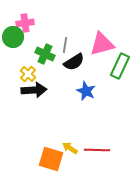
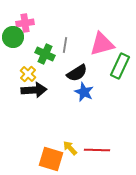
black semicircle: moved 3 px right, 11 px down
blue star: moved 2 px left, 1 px down
yellow arrow: rotated 14 degrees clockwise
